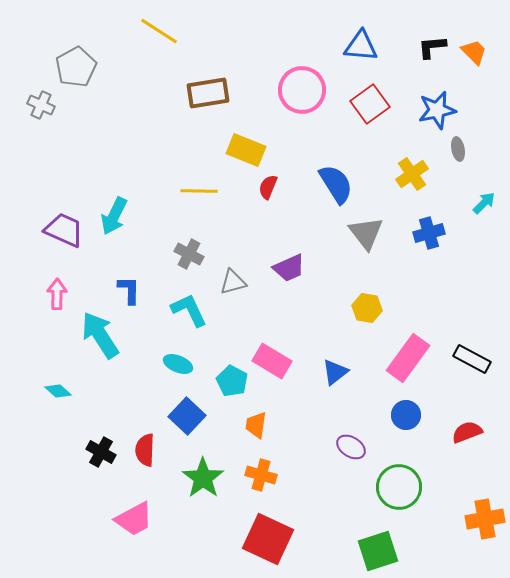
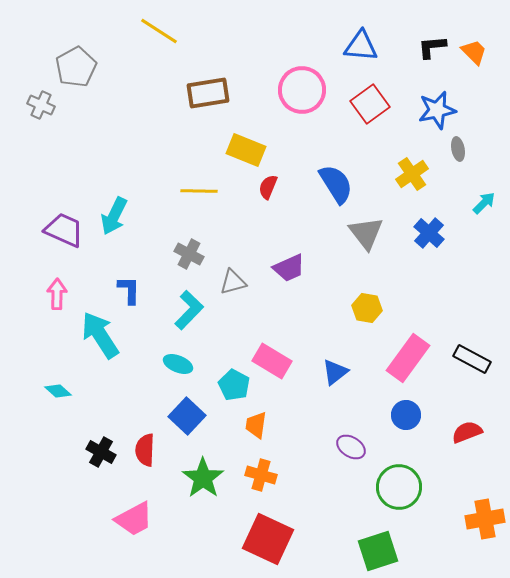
blue cross at (429, 233): rotated 32 degrees counterclockwise
cyan L-shape at (189, 310): rotated 69 degrees clockwise
cyan pentagon at (232, 381): moved 2 px right, 4 px down
